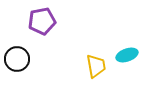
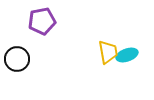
yellow trapezoid: moved 12 px right, 14 px up
